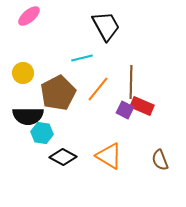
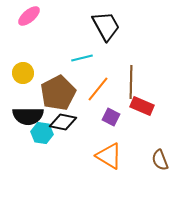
purple square: moved 14 px left, 7 px down
black diamond: moved 35 px up; rotated 16 degrees counterclockwise
